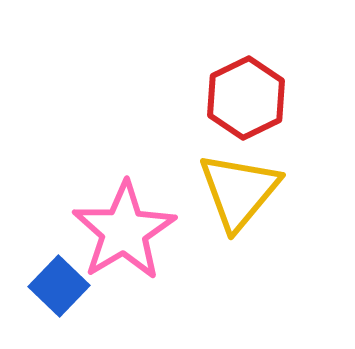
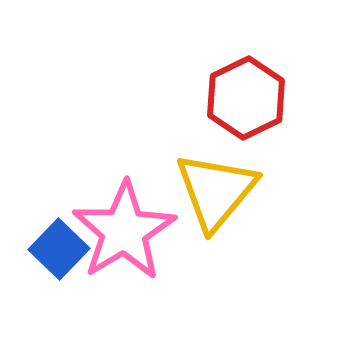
yellow triangle: moved 23 px left
blue square: moved 37 px up
